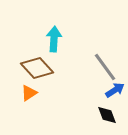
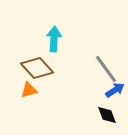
gray line: moved 1 px right, 2 px down
orange triangle: moved 3 px up; rotated 18 degrees clockwise
